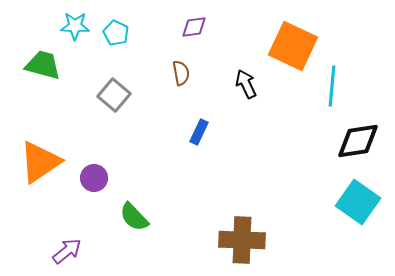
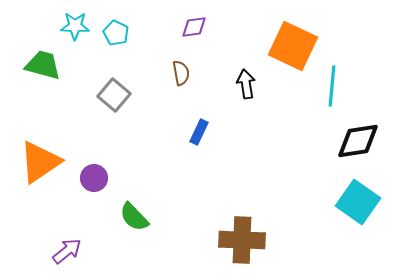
black arrow: rotated 16 degrees clockwise
